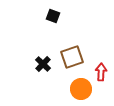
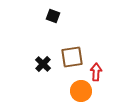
brown square: rotated 10 degrees clockwise
red arrow: moved 5 px left
orange circle: moved 2 px down
